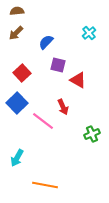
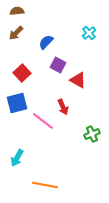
purple square: rotated 14 degrees clockwise
blue square: rotated 30 degrees clockwise
